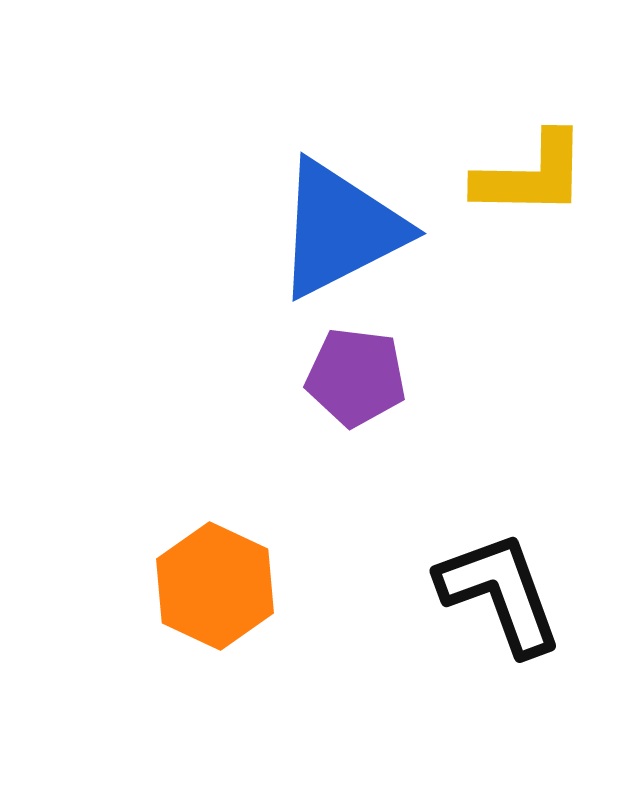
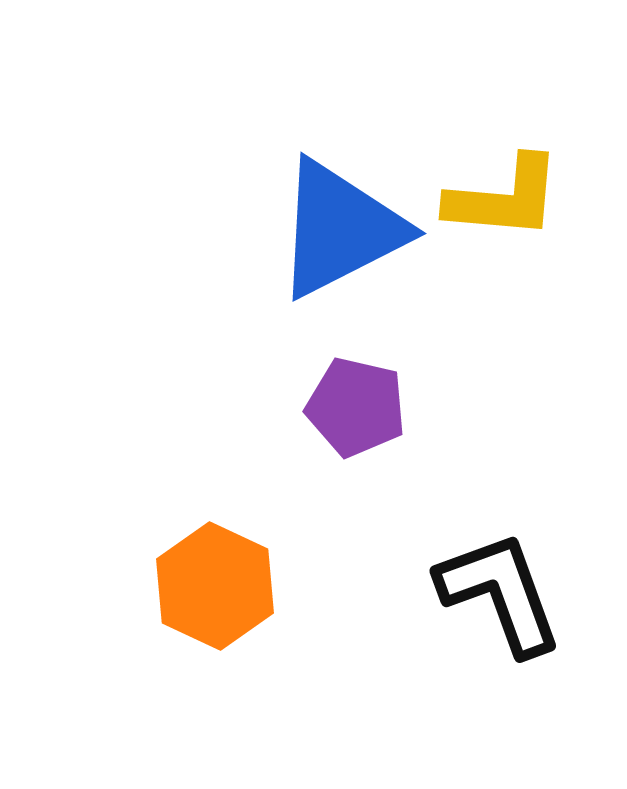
yellow L-shape: moved 27 px left, 23 px down; rotated 4 degrees clockwise
purple pentagon: moved 30 px down; rotated 6 degrees clockwise
